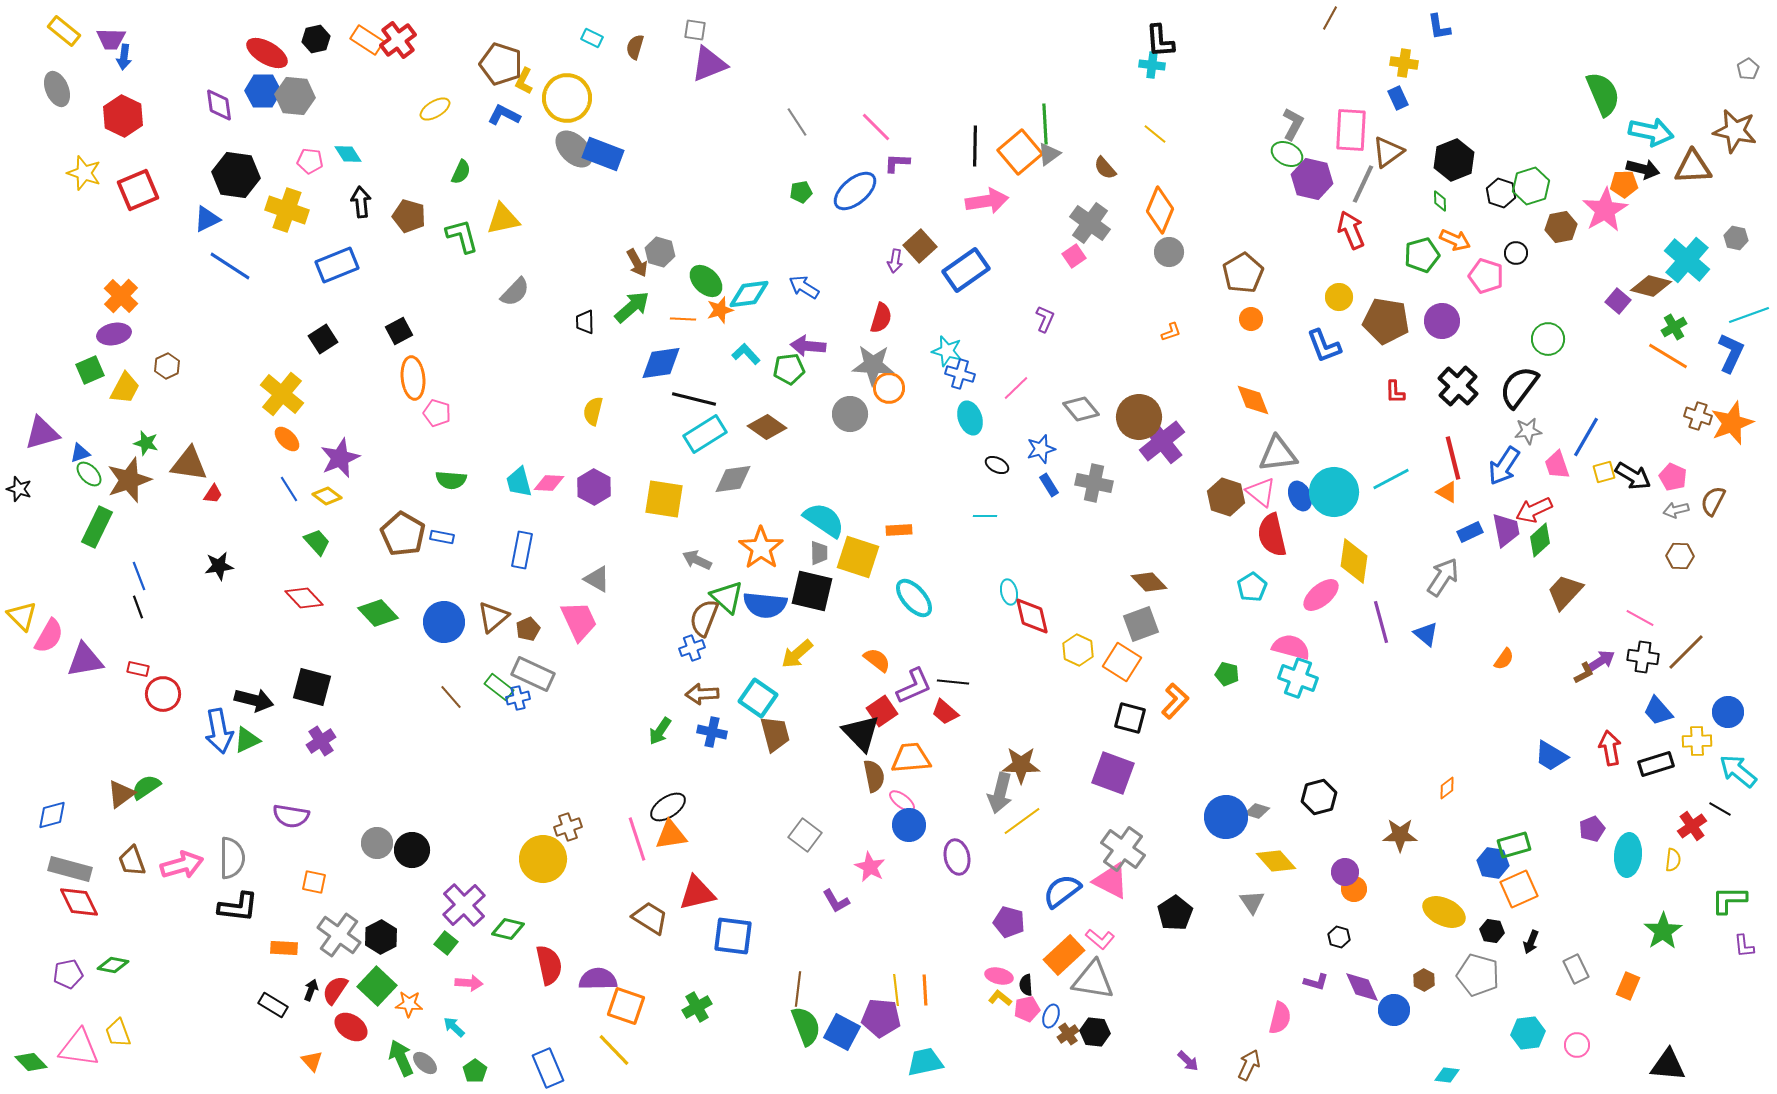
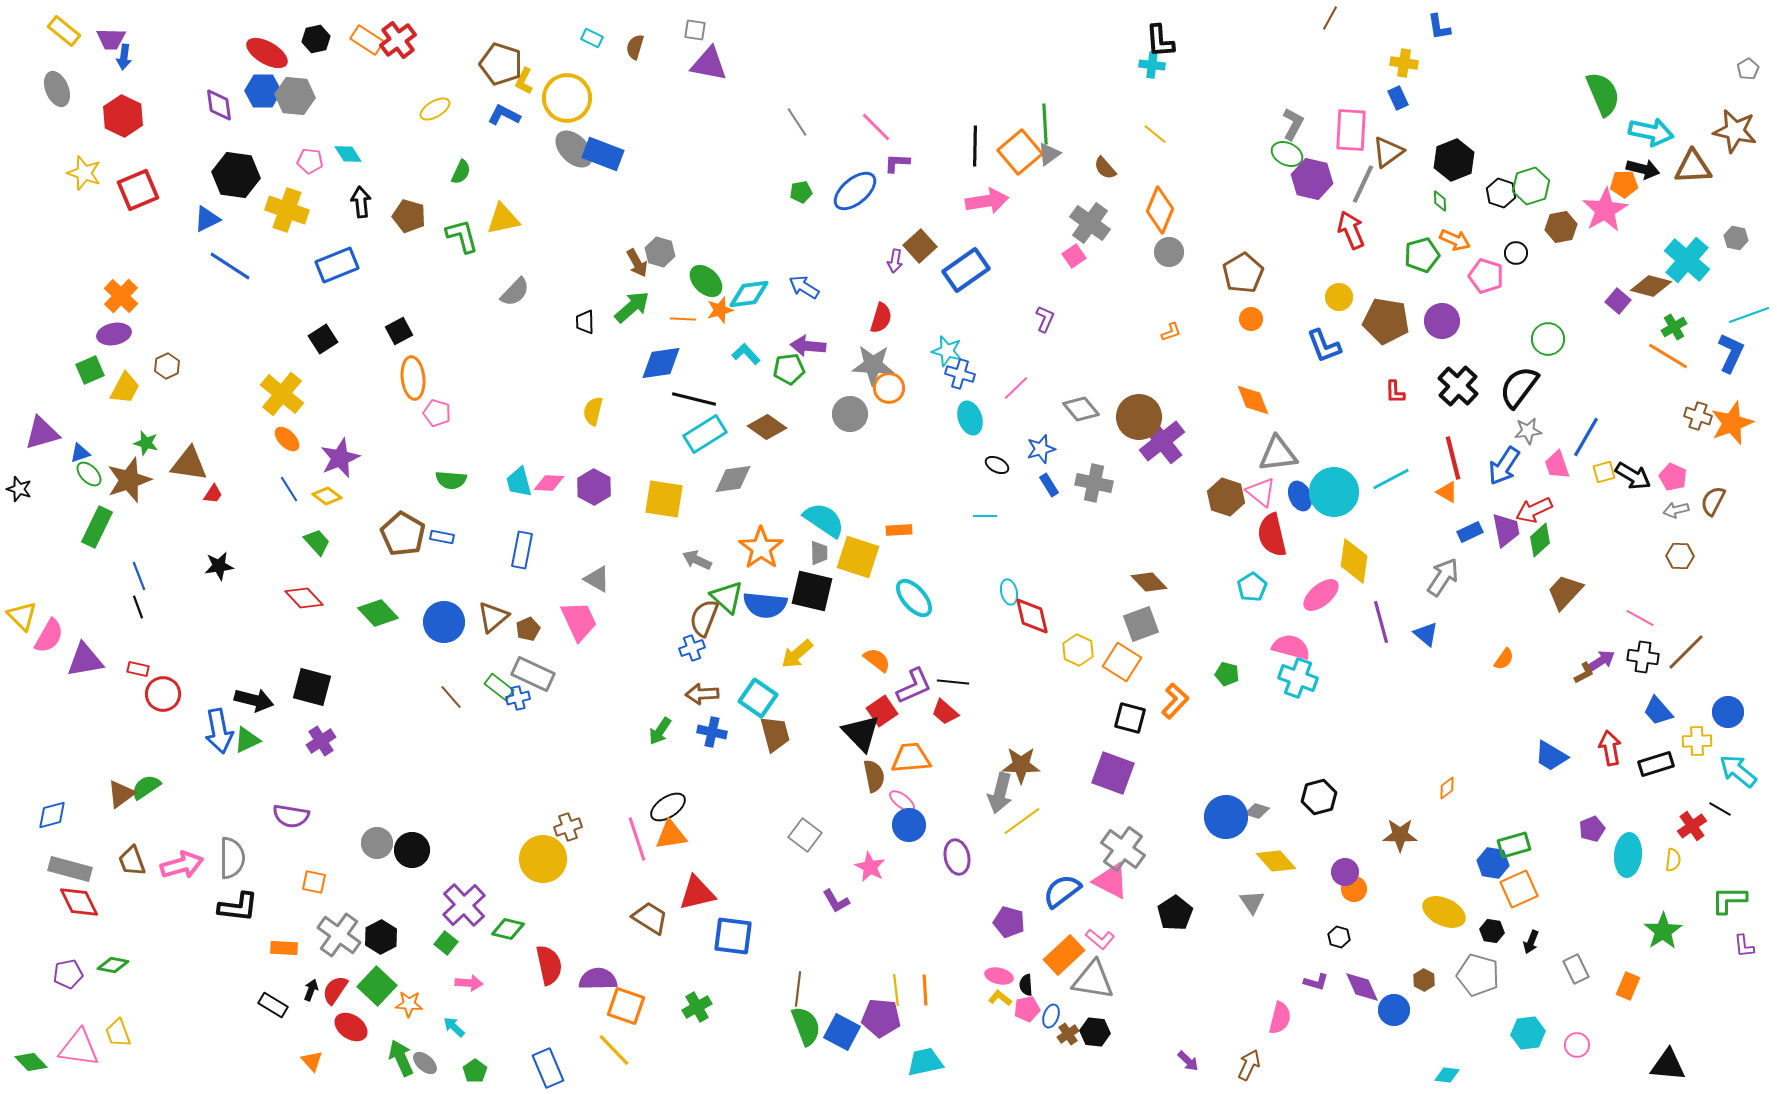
purple triangle at (709, 64): rotated 33 degrees clockwise
